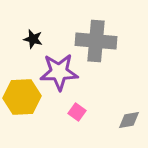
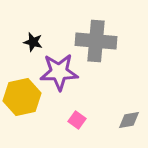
black star: moved 3 px down
yellow hexagon: rotated 9 degrees counterclockwise
pink square: moved 8 px down
